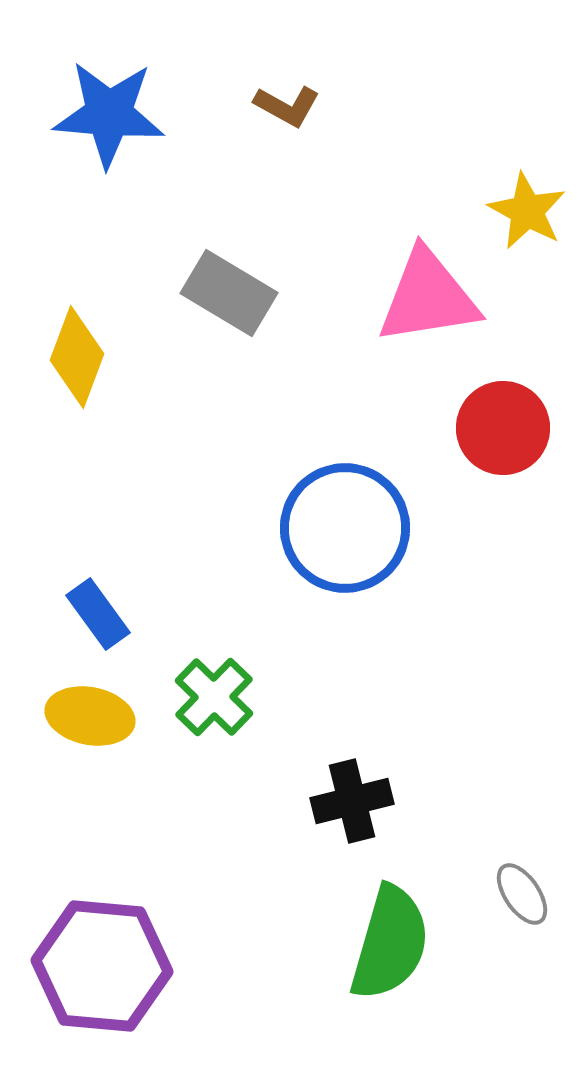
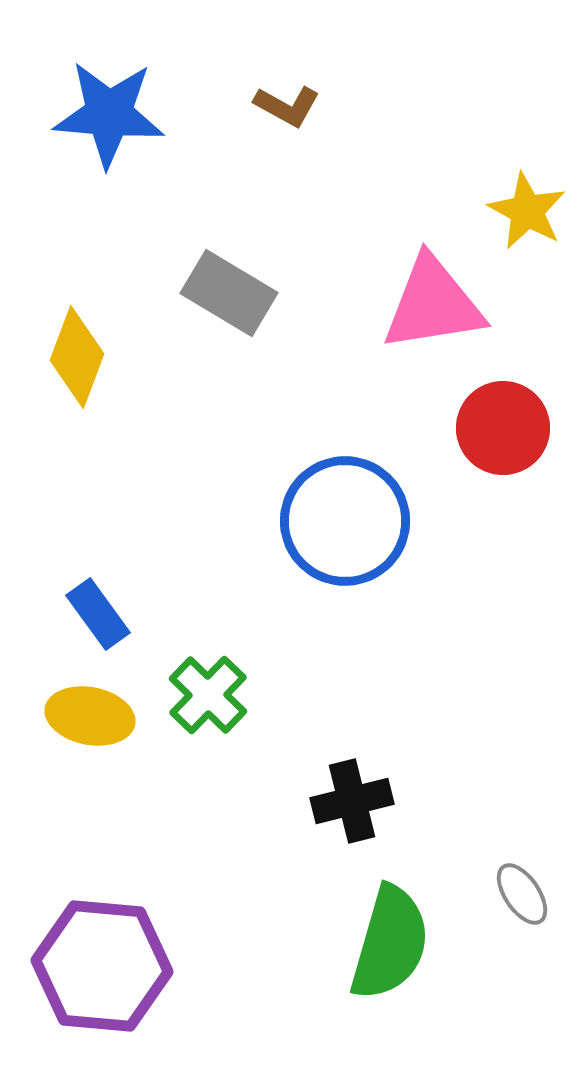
pink triangle: moved 5 px right, 7 px down
blue circle: moved 7 px up
green cross: moved 6 px left, 2 px up
